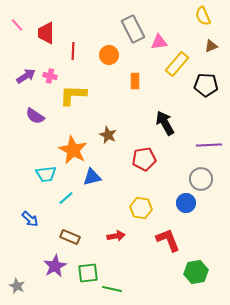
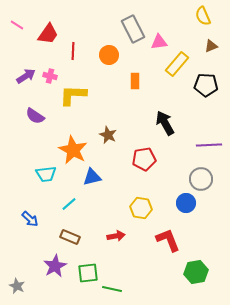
pink line: rotated 16 degrees counterclockwise
red trapezoid: moved 2 px right, 1 px down; rotated 145 degrees counterclockwise
cyan line: moved 3 px right, 6 px down
